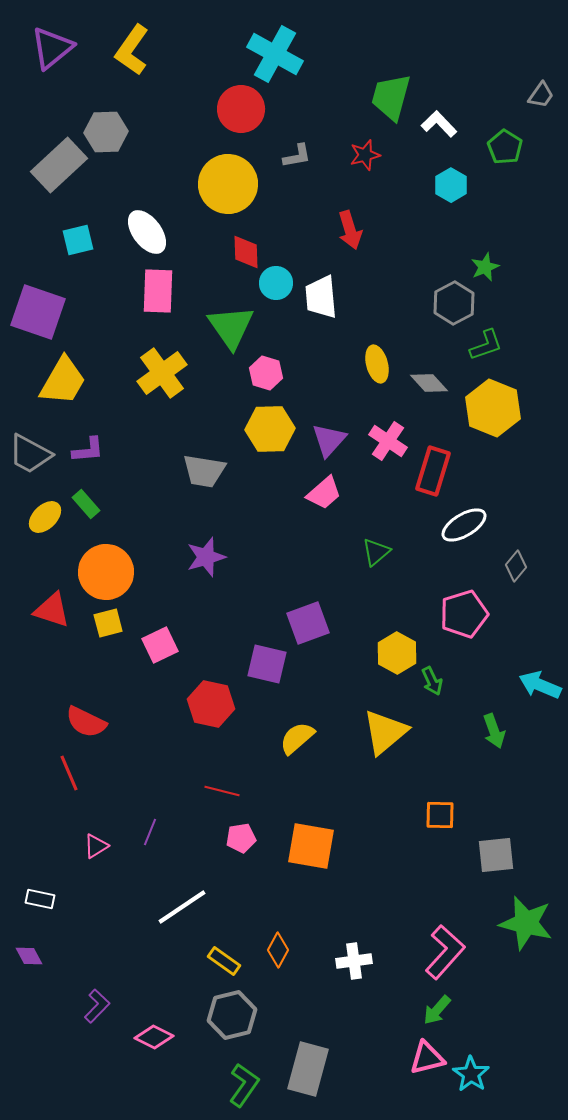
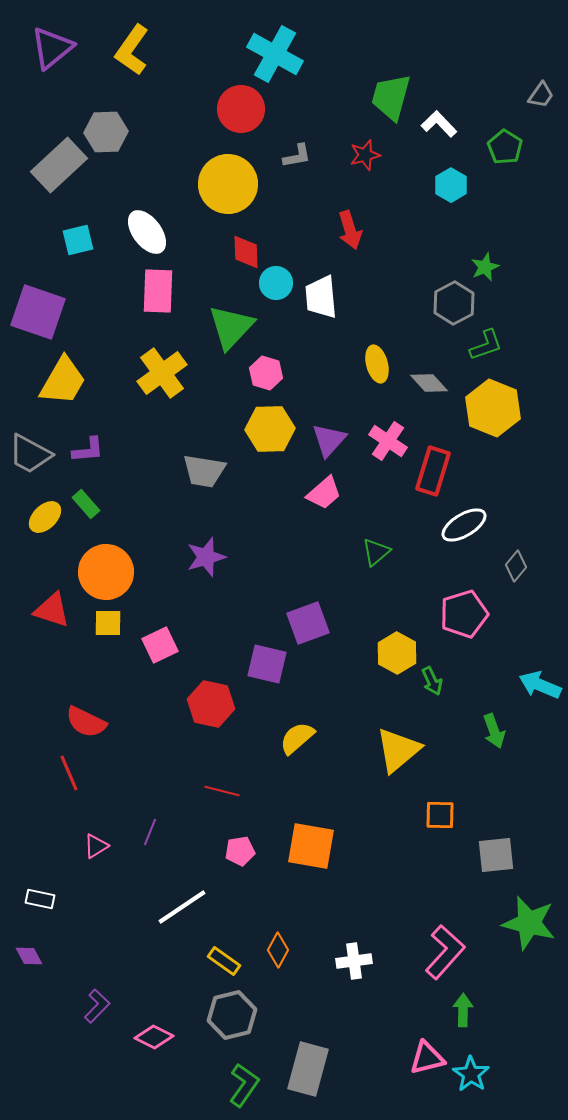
green triangle at (231, 327): rotated 18 degrees clockwise
yellow square at (108, 623): rotated 16 degrees clockwise
yellow triangle at (385, 732): moved 13 px right, 18 px down
pink pentagon at (241, 838): moved 1 px left, 13 px down
green star at (526, 923): moved 3 px right
green arrow at (437, 1010): moved 26 px right; rotated 140 degrees clockwise
